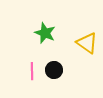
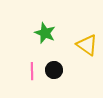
yellow triangle: moved 2 px down
